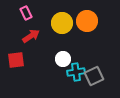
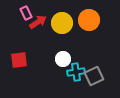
orange circle: moved 2 px right, 1 px up
red arrow: moved 7 px right, 14 px up
red square: moved 3 px right
